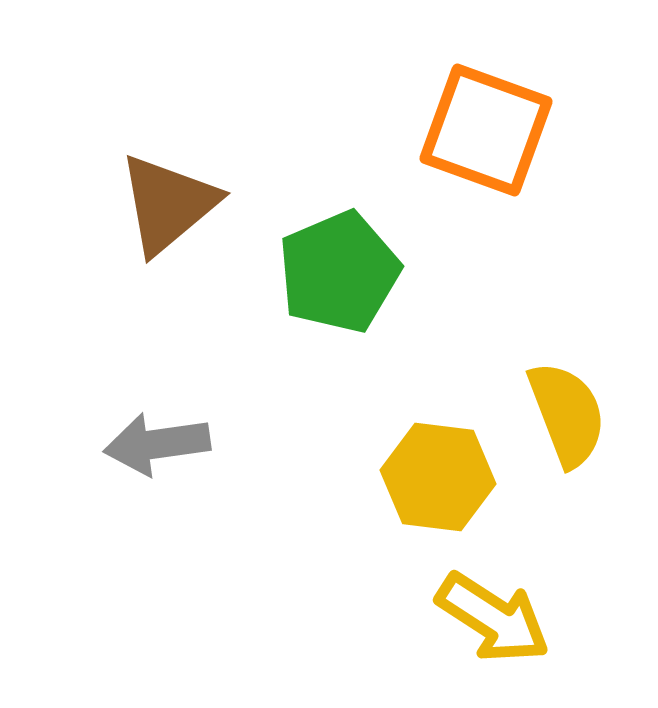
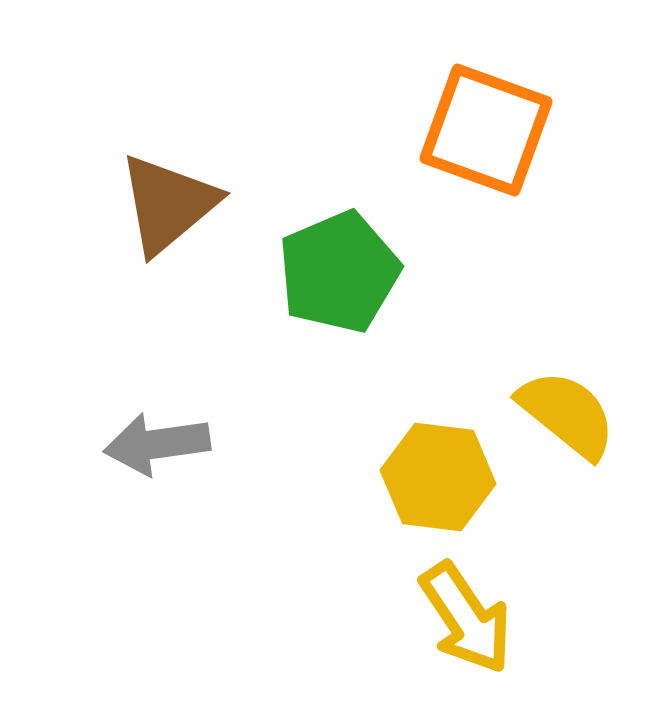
yellow semicircle: rotated 30 degrees counterclockwise
yellow arrow: moved 27 px left; rotated 23 degrees clockwise
